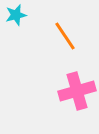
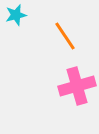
pink cross: moved 5 px up
